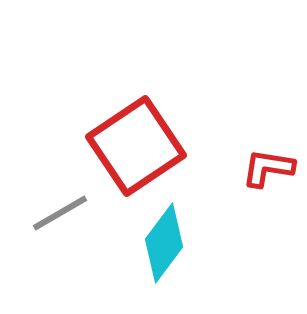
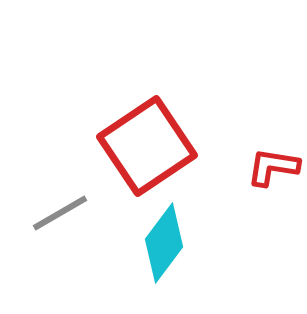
red square: moved 11 px right
red L-shape: moved 5 px right, 1 px up
